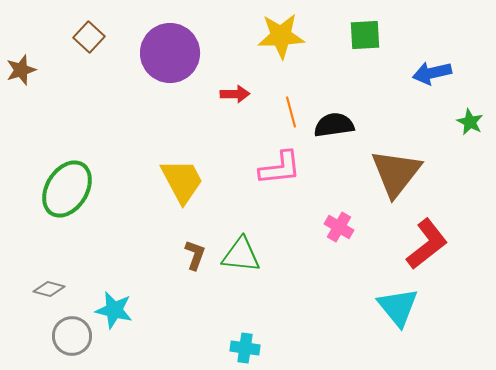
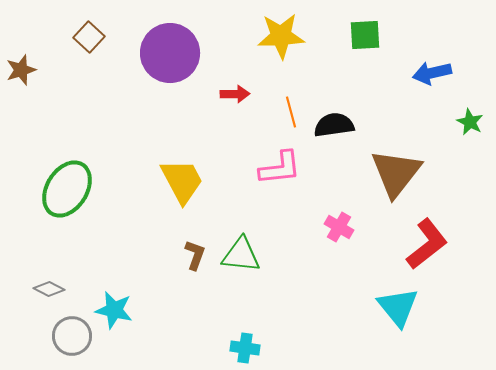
gray diamond: rotated 12 degrees clockwise
